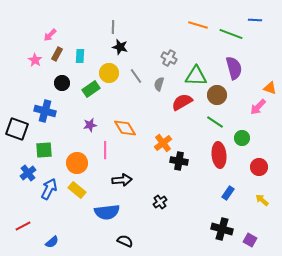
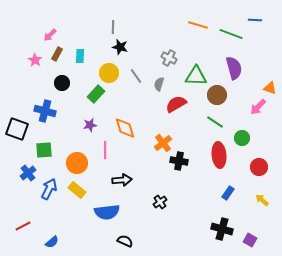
green rectangle at (91, 89): moved 5 px right, 5 px down; rotated 12 degrees counterclockwise
red semicircle at (182, 102): moved 6 px left, 2 px down
orange diamond at (125, 128): rotated 15 degrees clockwise
